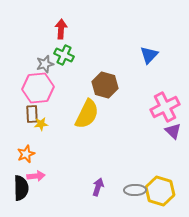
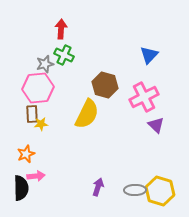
pink cross: moved 21 px left, 10 px up
purple triangle: moved 17 px left, 6 px up
